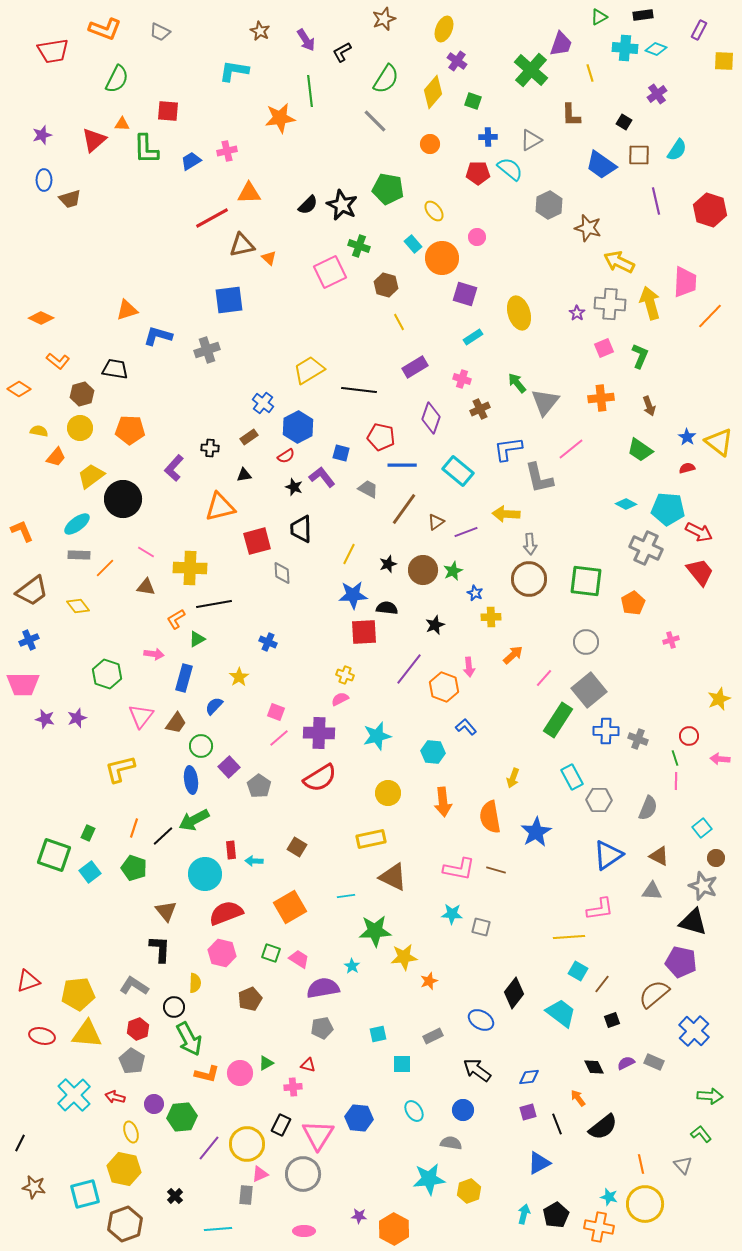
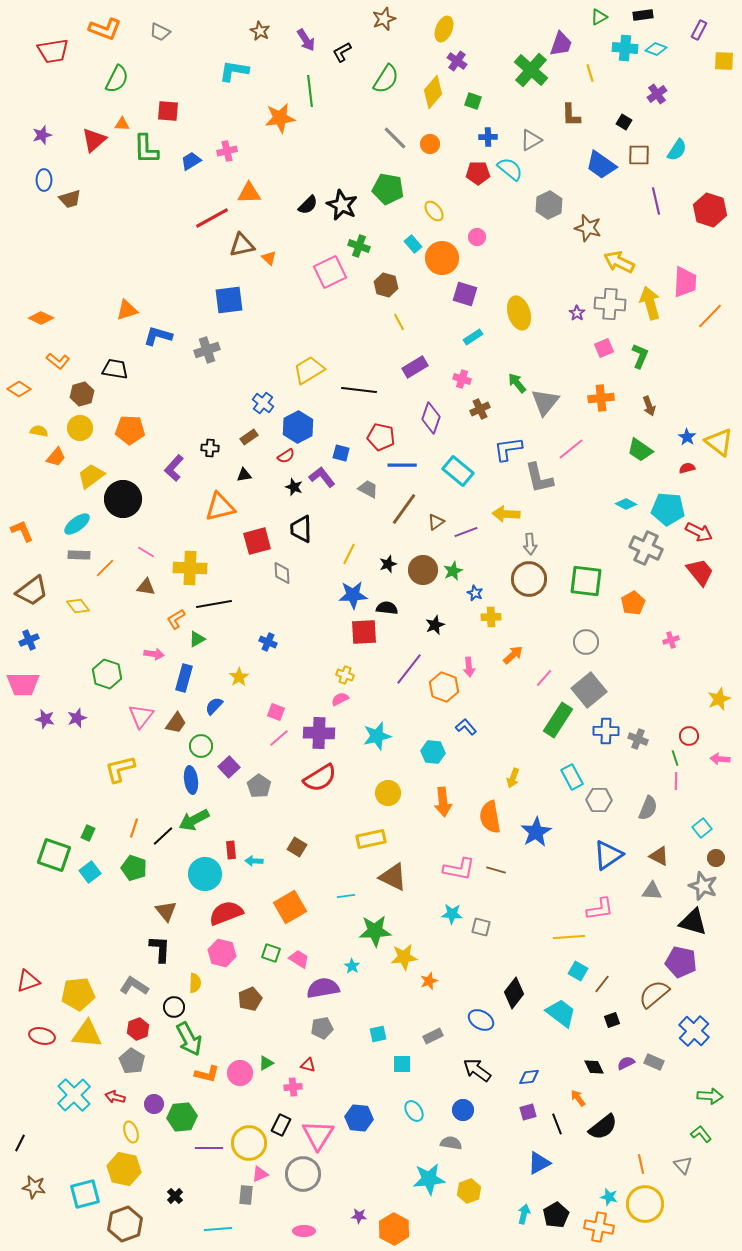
gray line at (375, 121): moved 20 px right, 17 px down
yellow circle at (247, 1144): moved 2 px right, 1 px up
purple line at (209, 1148): rotated 52 degrees clockwise
